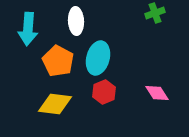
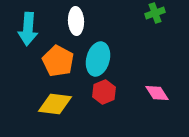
cyan ellipse: moved 1 px down
